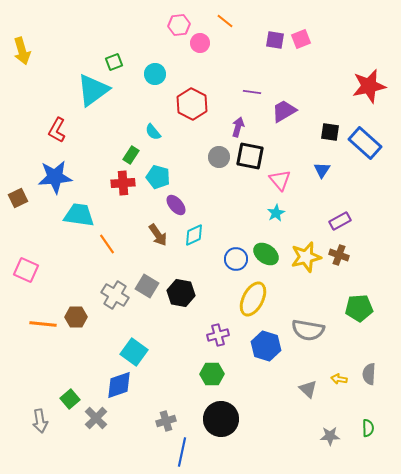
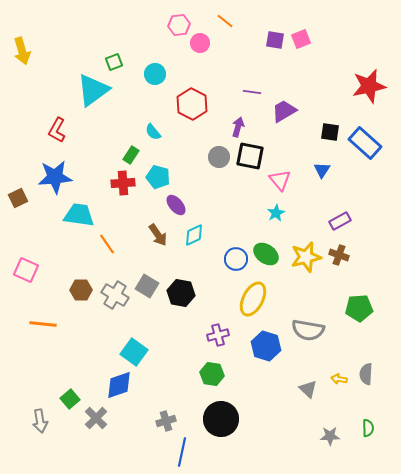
brown hexagon at (76, 317): moved 5 px right, 27 px up
green hexagon at (212, 374): rotated 10 degrees clockwise
gray semicircle at (369, 374): moved 3 px left
